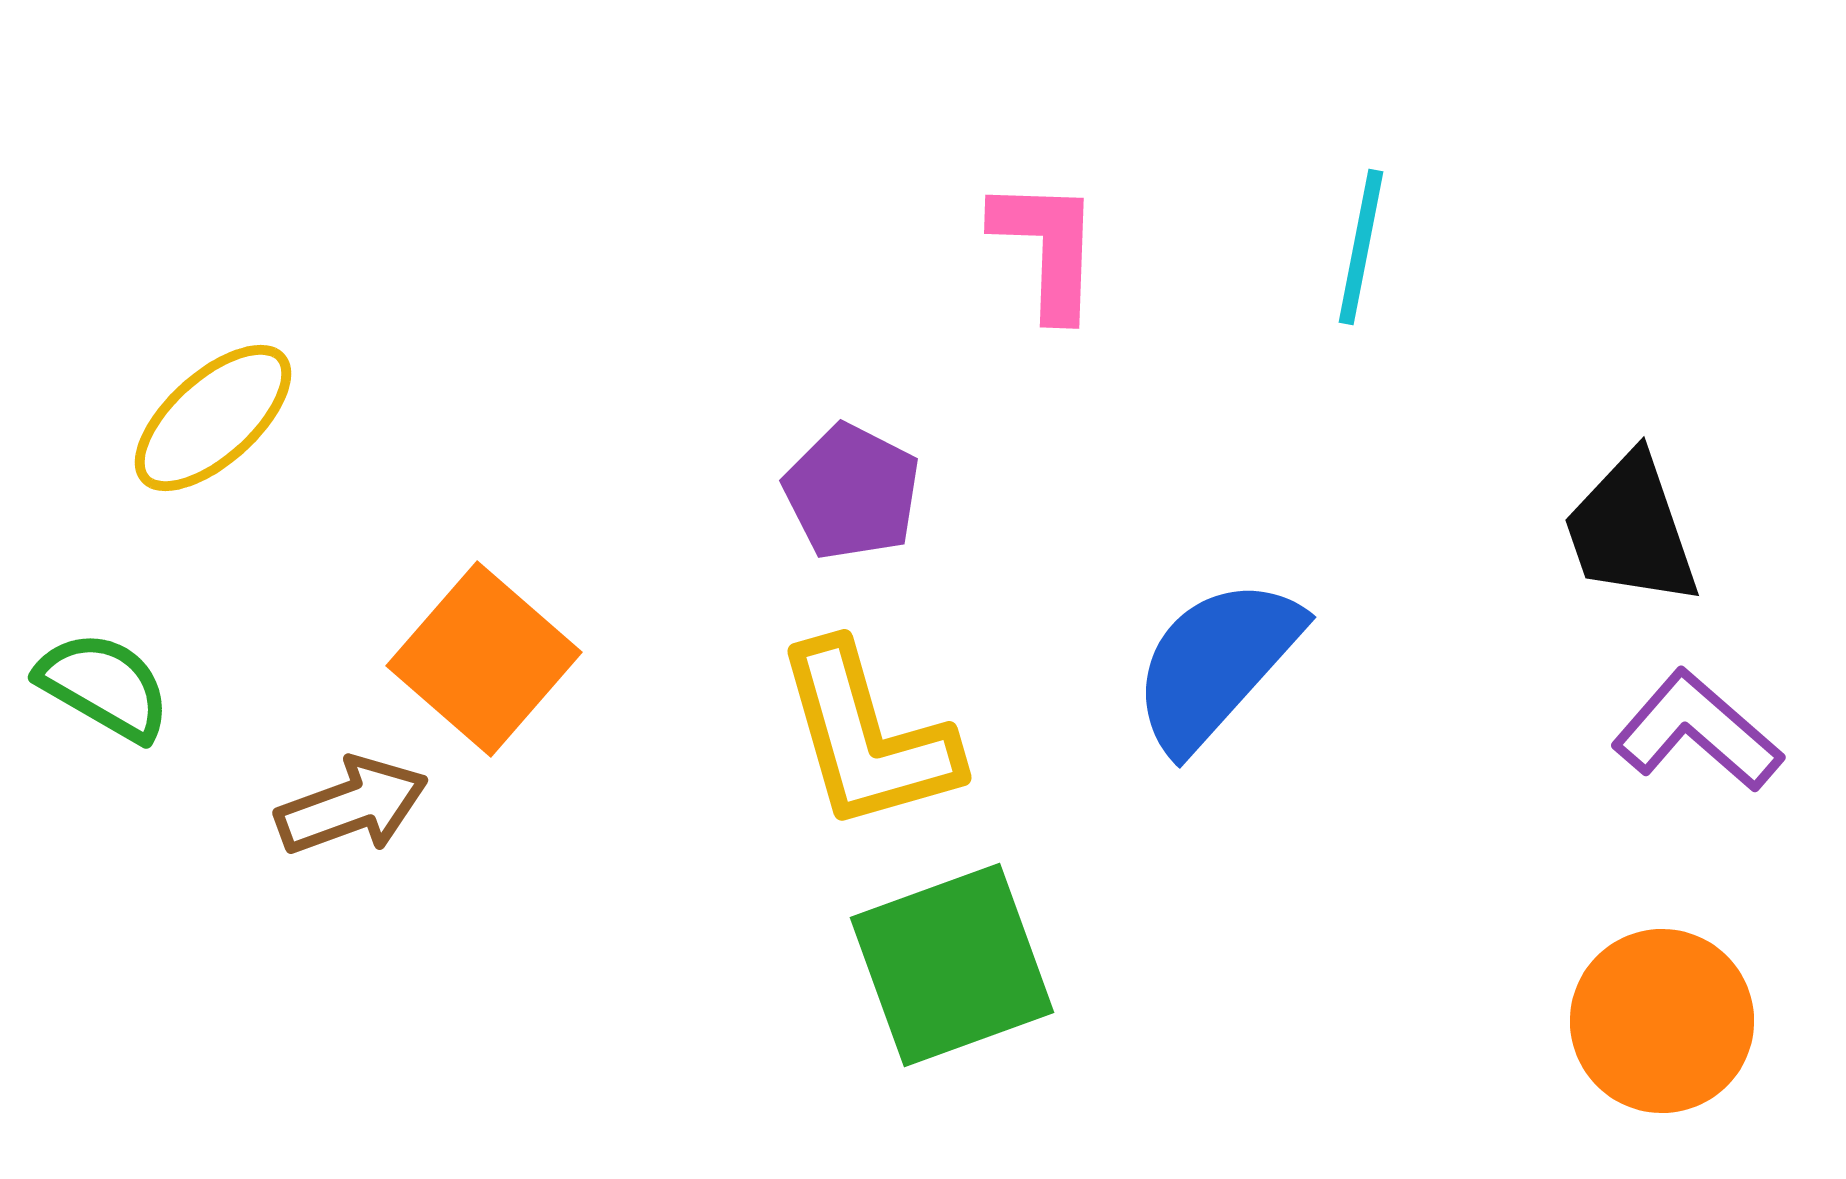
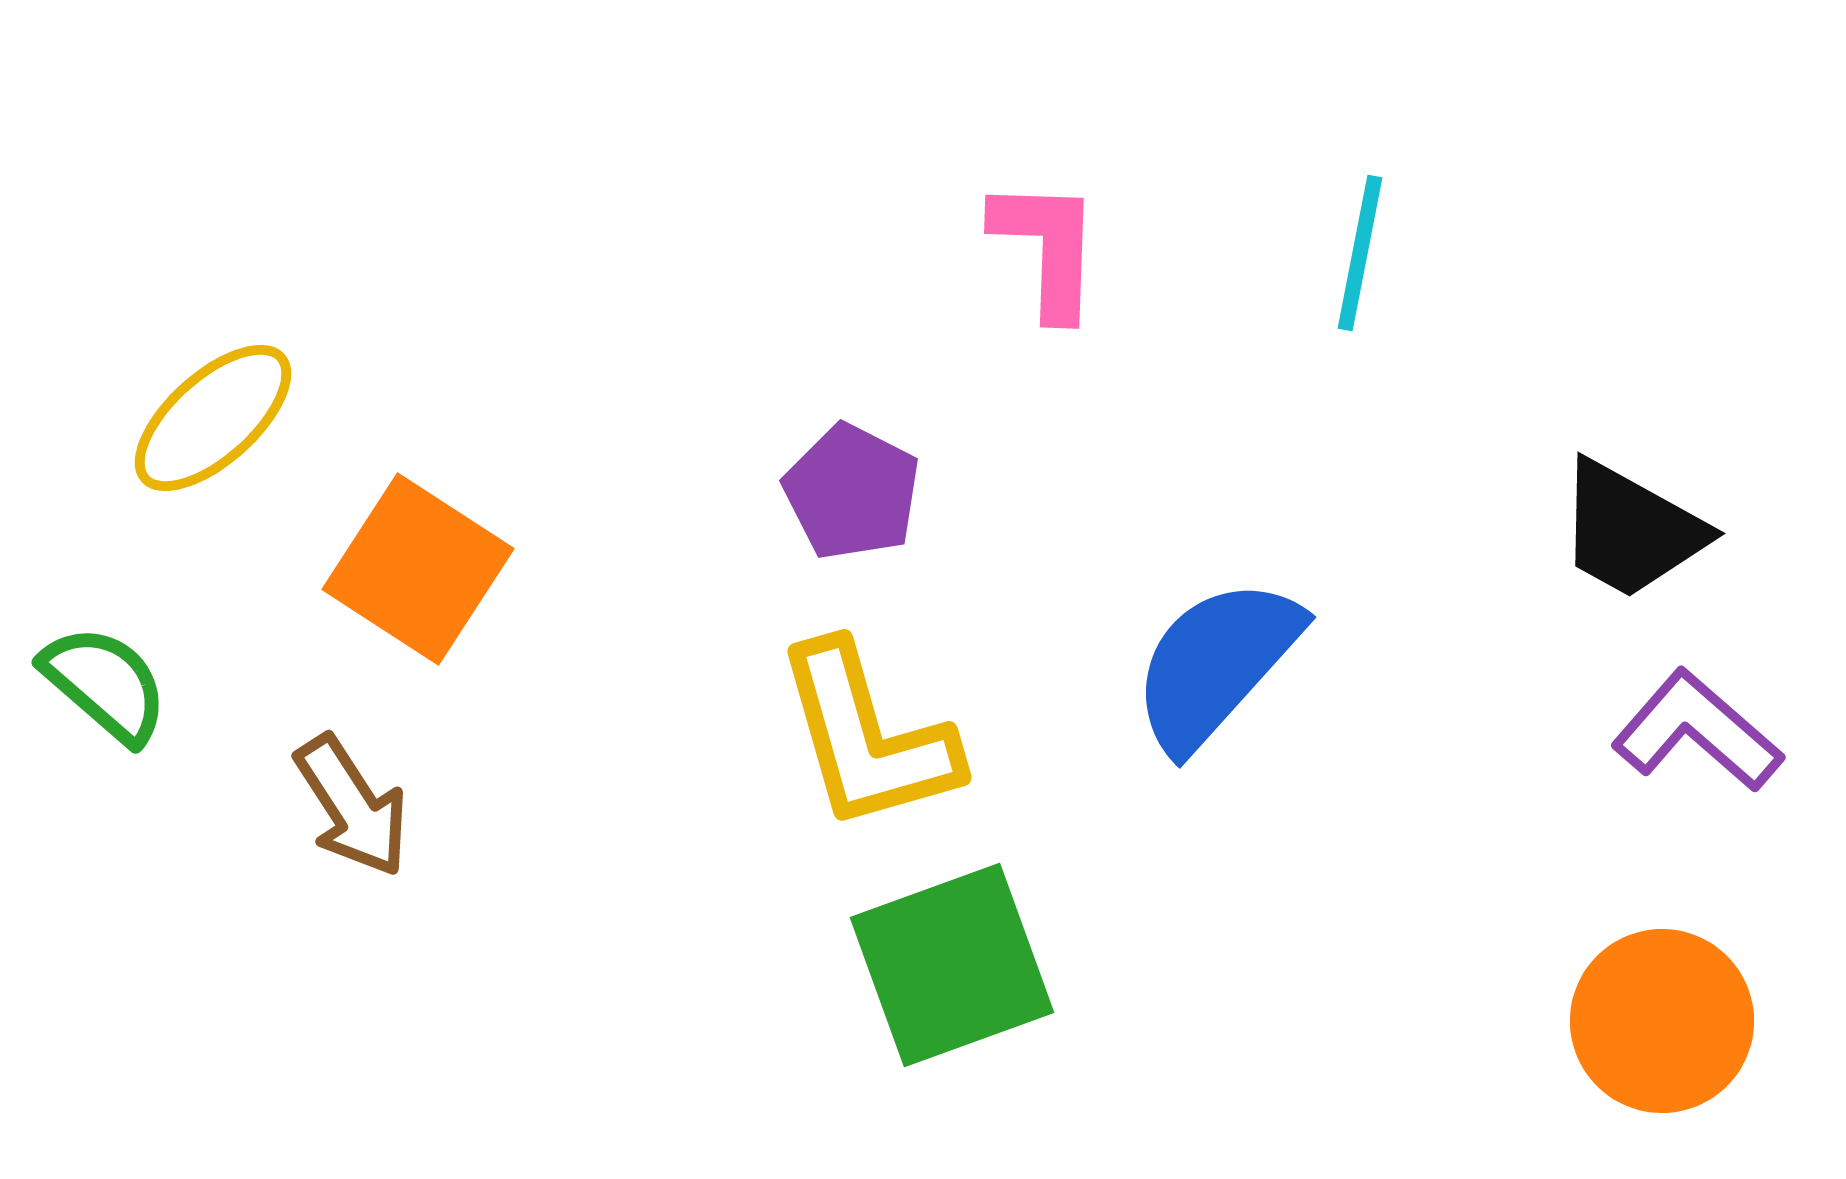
cyan line: moved 1 px left, 6 px down
black trapezoid: rotated 42 degrees counterclockwise
orange square: moved 66 px left, 90 px up; rotated 8 degrees counterclockwise
green semicircle: moved 1 px right, 2 px up; rotated 11 degrees clockwise
brown arrow: rotated 77 degrees clockwise
